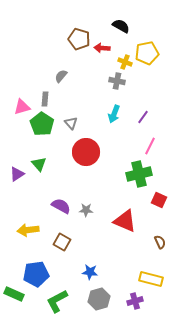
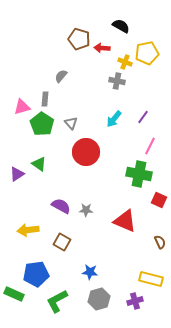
cyan arrow: moved 5 px down; rotated 18 degrees clockwise
green triangle: rotated 14 degrees counterclockwise
green cross: rotated 25 degrees clockwise
